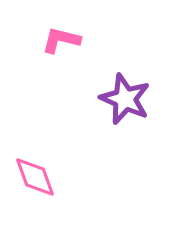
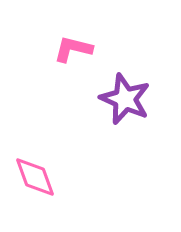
pink L-shape: moved 12 px right, 9 px down
